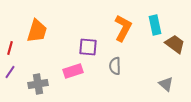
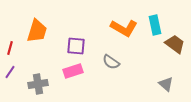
orange L-shape: moved 1 px right; rotated 92 degrees clockwise
purple square: moved 12 px left, 1 px up
gray semicircle: moved 4 px left, 4 px up; rotated 54 degrees counterclockwise
